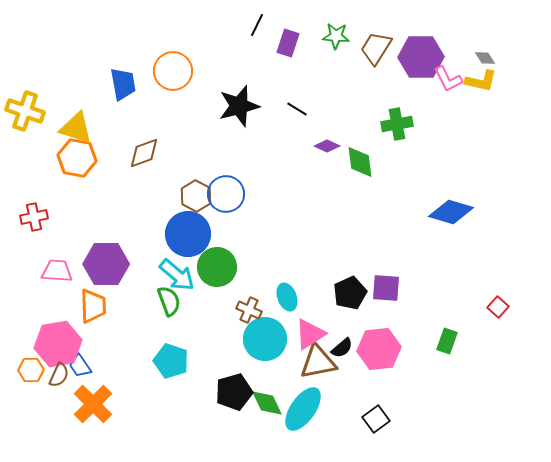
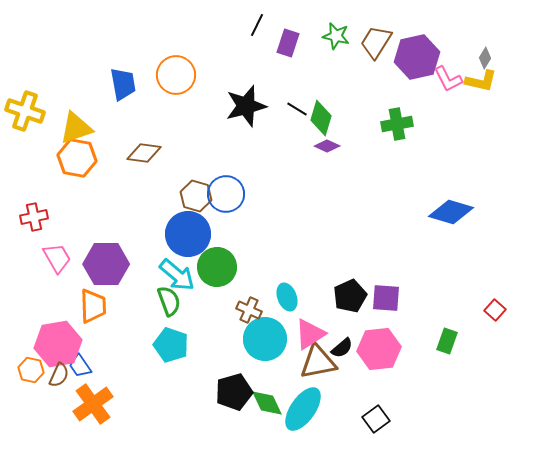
green star at (336, 36): rotated 8 degrees clockwise
brown trapezoid at (376, 48): moved 6 px up
purple hexagon at (421, 57): moved 4 px left; rotated 12 degrees counterclockwise
gray diamond at (485, 58): rotated 65 degrees clockwise
orange circle at (173, 71): moved 3 px right, 4 px down
black star at (239, 106): moved 7 px right
yellow triangle at (76, 128): rotated 36 degrees counterclockwise
brown diamond at (144, 153): rotated 28 degrees clockwise
green diamond at (360, 162): moved 39 px left, 44 px up; rotated 24 degrees clockwise
brown hexagon at (196, 196): rotated 12 degrees counterclockwise
pink trapezoid at (57, 271): moved 13 px up; rotated 56 degrees clockwise
purple square at (386, 288): moved 10 px down
black pentagon at (350, 293): moved 3 px down
red square at (498, 307): moved 3 px left, 3 px down
cyan pentagon at (171, 361): moved 16 px up
orange hexagon at (31, 370): rotated 15 degrees clockwise
orange cross at (93, 404): rotated 9 degrees clockwise
